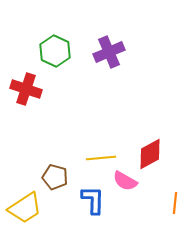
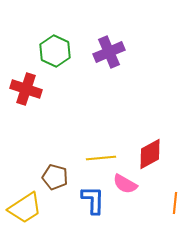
pink semicircle: moved 3 px down
